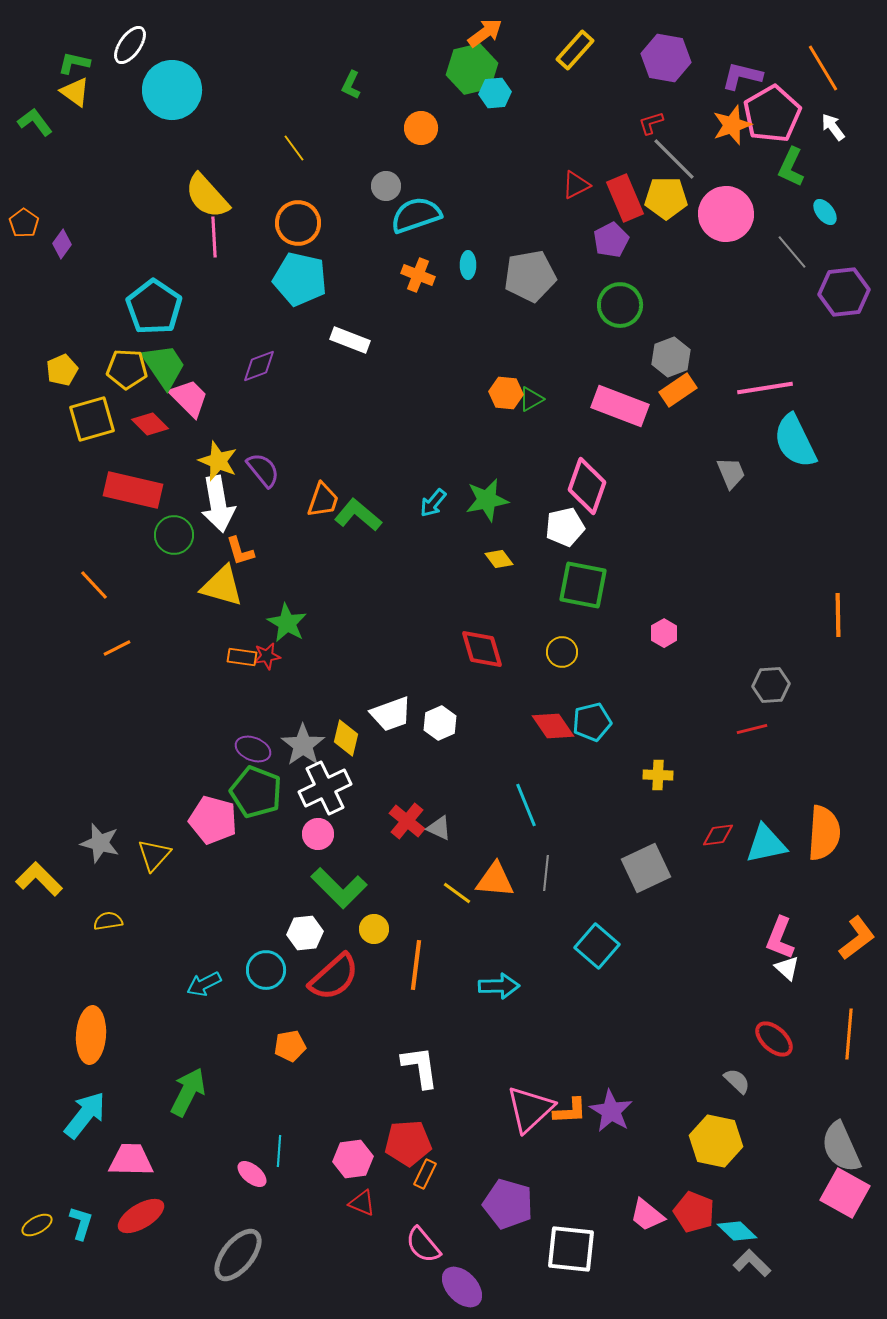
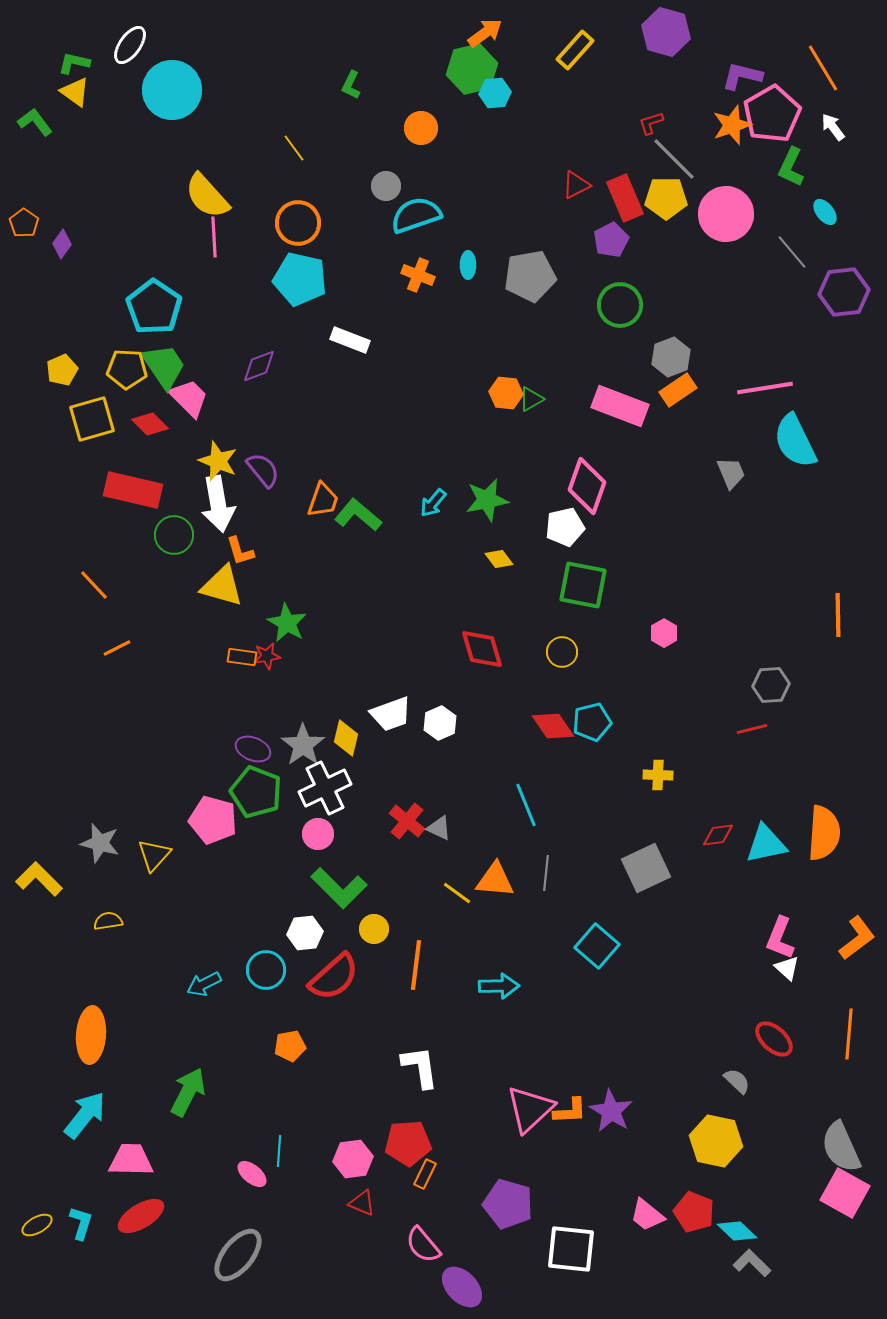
purple hexagon at (666, 58): moved 26 px up; rotated 6 degrees clockwise
